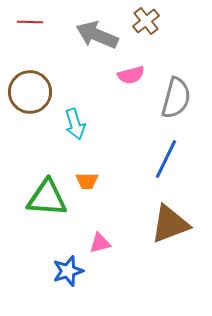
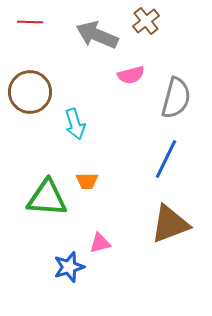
blue star: moved 1 px right, 4 px up
